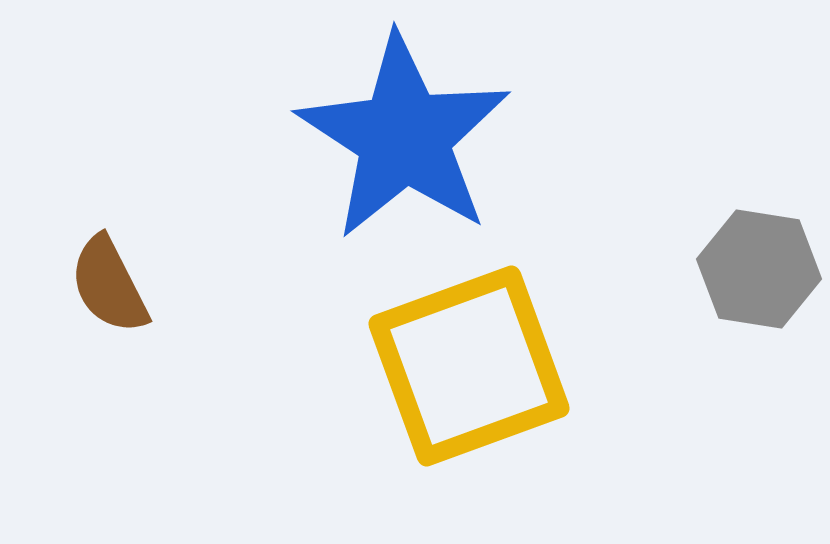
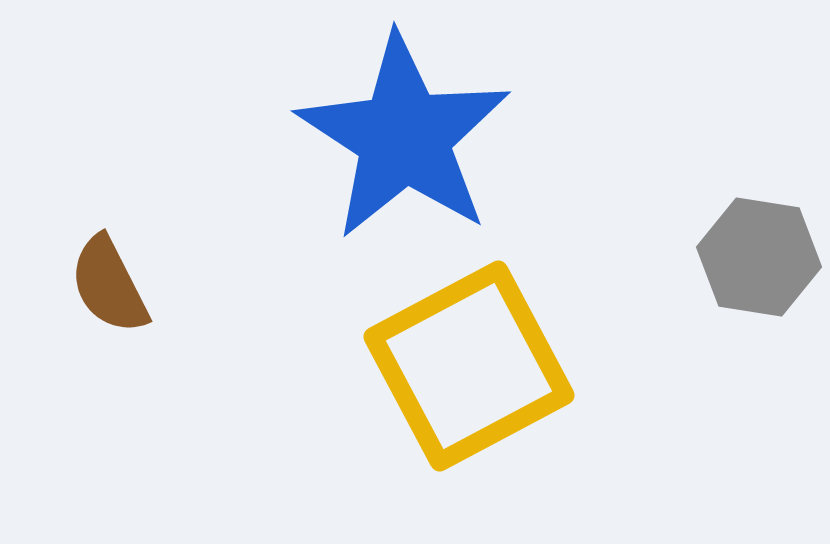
gray hexagon: moved 12 px up
yellow square: rotated 8 degrees counterclockwise
